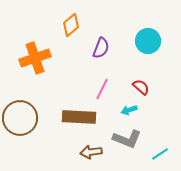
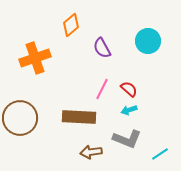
purple semicircle: moved 1 px right; rotated 130 degrees clockwise
red semicircle: moved 12 px left, 2 px down
